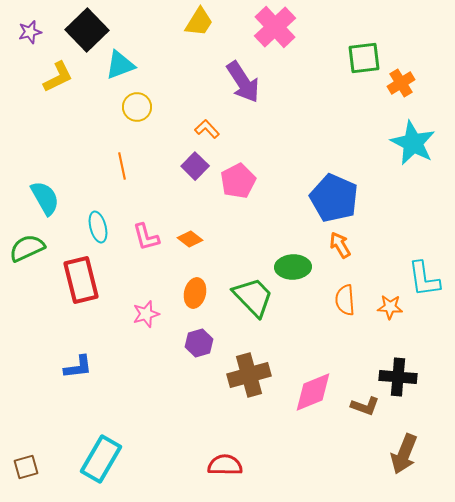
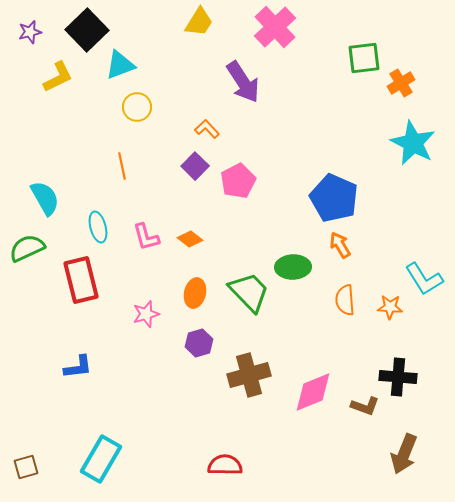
cyan L-shape: rotated 24 degrees counterclockwise
green trapezoid: moved 4 px left, 5 px up
